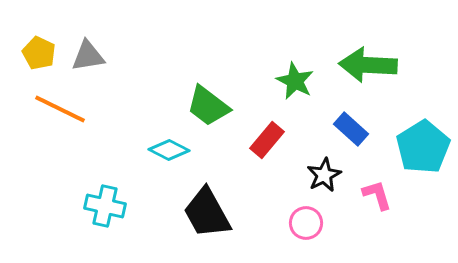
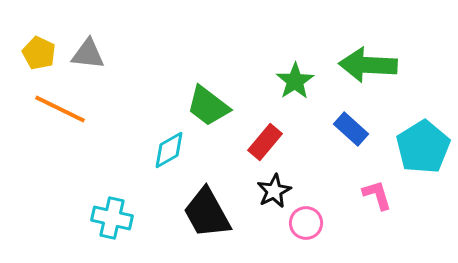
gray triangle: moved 2 px up; rotated 15 degrees clockwise
green star: rotated 12 degrees clockwise
red rectangle: moved 2 px left, 2 px down
cyan diamond: rotated 57 degrees counterclockwise
black star: moved 50 px left, 16 px down
cyan cross: moved 7 px right, 12 px down
